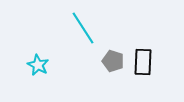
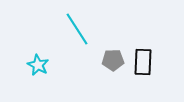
cyan line: moved 6 px left, 1 px down
gray pentagon: moved 1 px up; rotated 20 degrees counterclockwise
